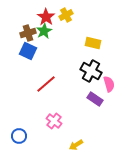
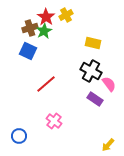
brown cross: moved 2 px right, 5 px up
pink semicircle: rotated 21 degrees counterclockwise
yellow arrow: moved 32 px right; rotated 16 degrees counterclockwise
